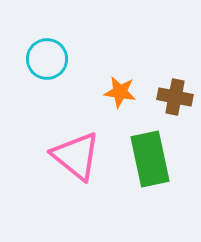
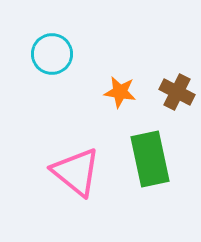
cyan circle: moved 5 px right, 5 px up
brown cross: moved 2 px right, 5 px up; rotated 16 degrees clockwise
pink triangle: moved 16 px down
